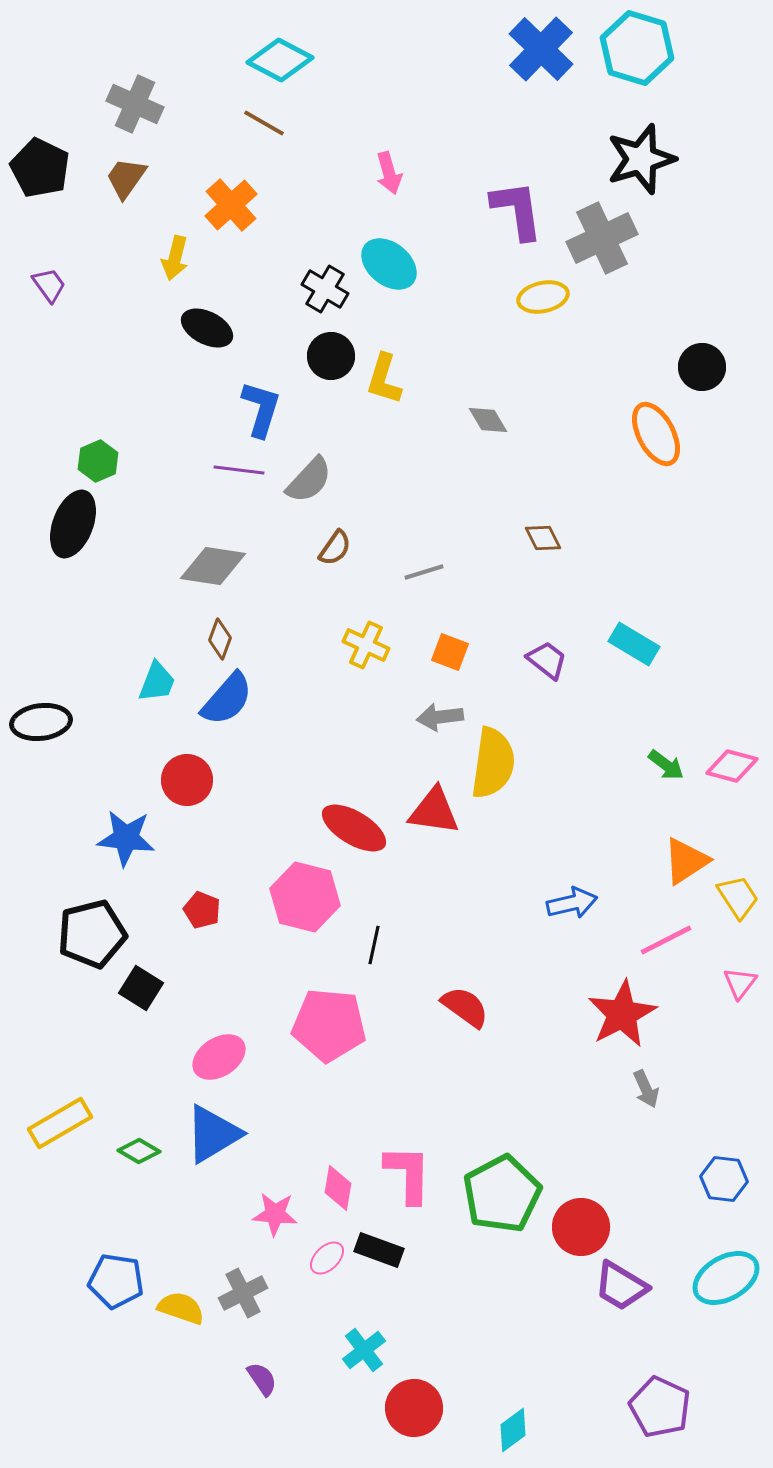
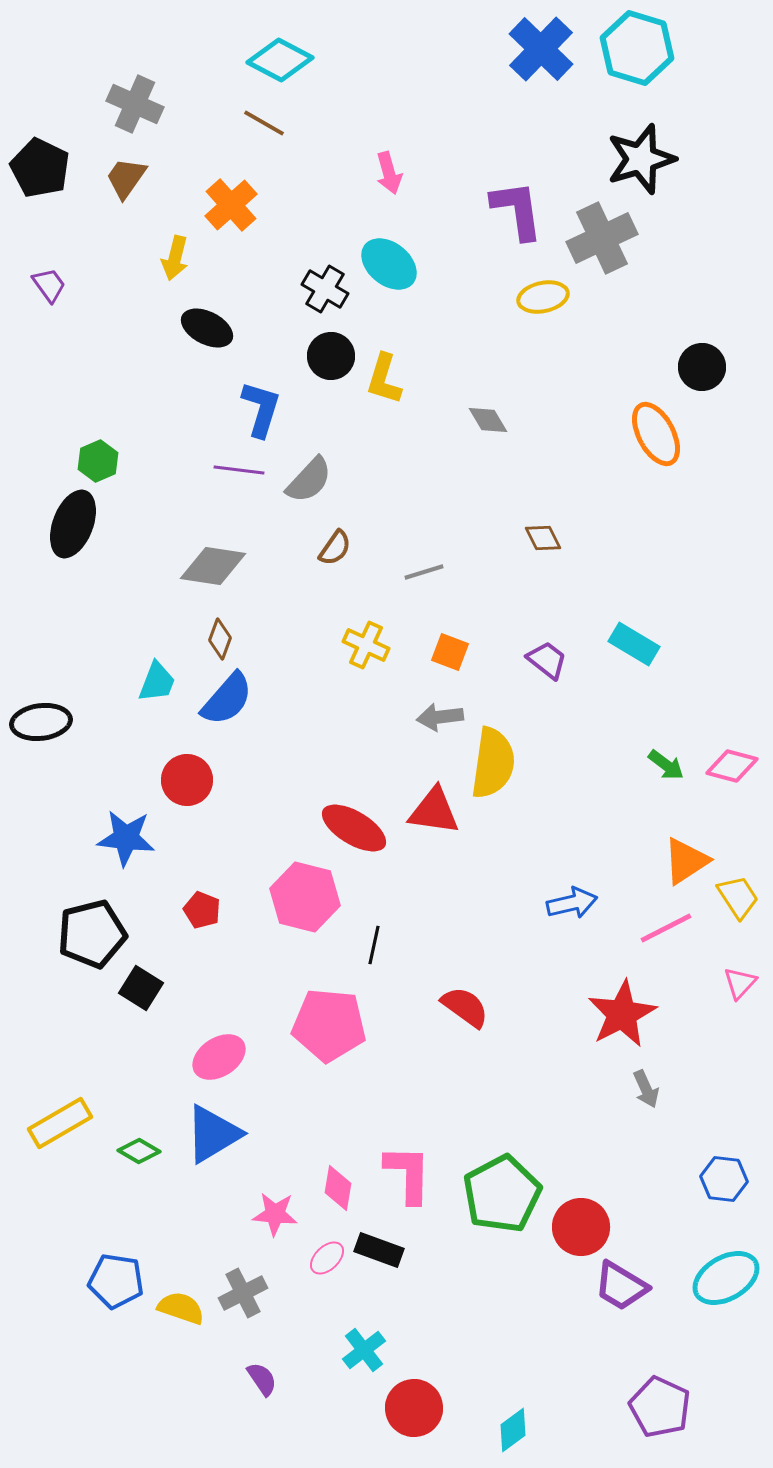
pink line at (666, 940): moved 12 px up
pink triangle at (740, 983): rotated 6 degrees clockwise
